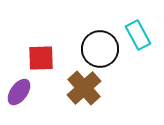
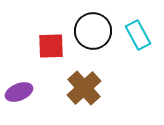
black circle: moved 7 px left, 18 px up
red square: moved 10 px right, 12 px up
purple ellipse: rotated 32 degrees clockwise
